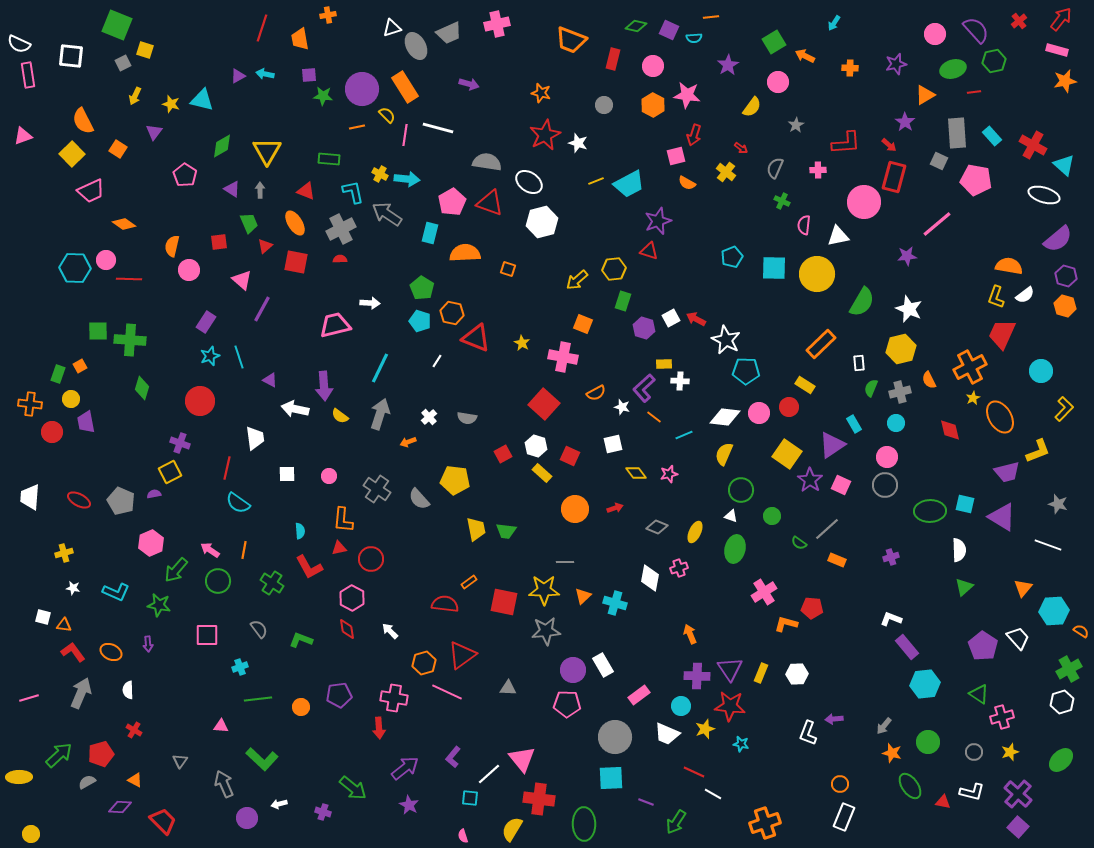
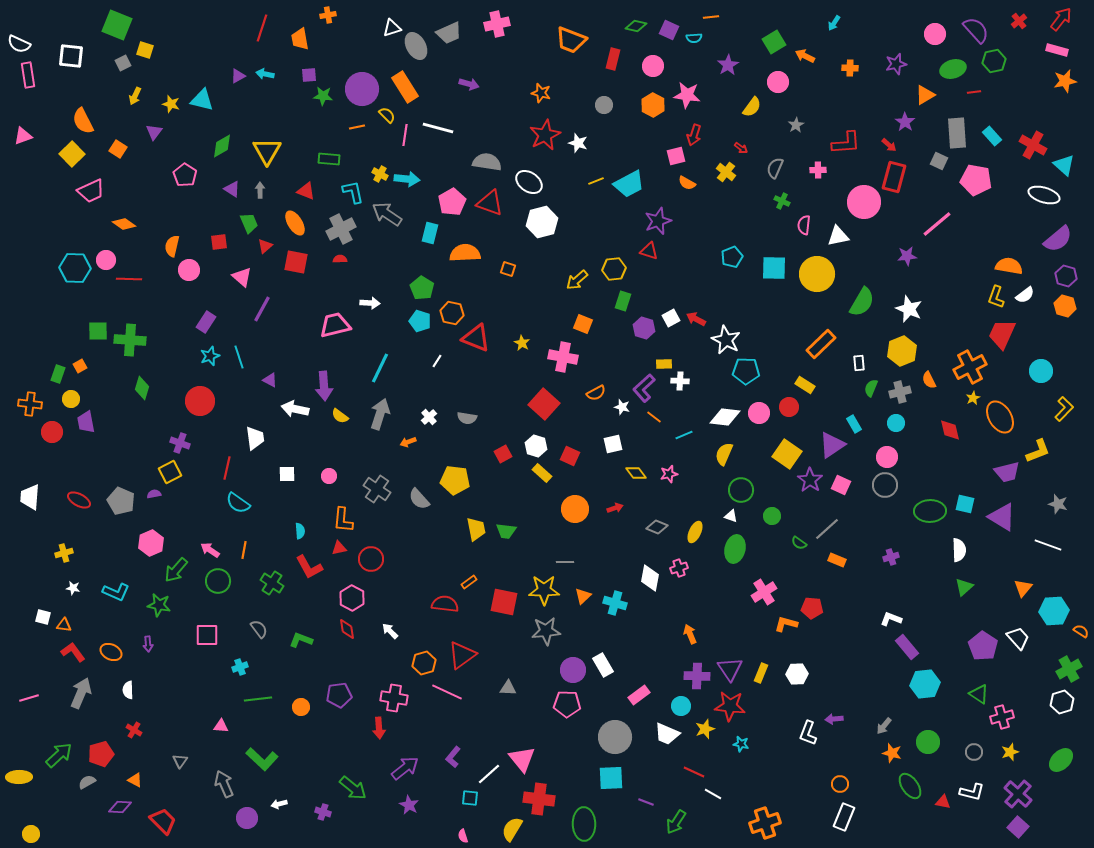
pink triangle at (242, 280): moved 3 px up
yellow hexagon at (901, 349): moved 1 px right, 2 px down; rotated 8 degrees counterclockwise
